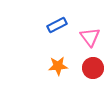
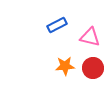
pink triangle: rotated 40 degrees counterclockwise
orange star: moved 7 px right
